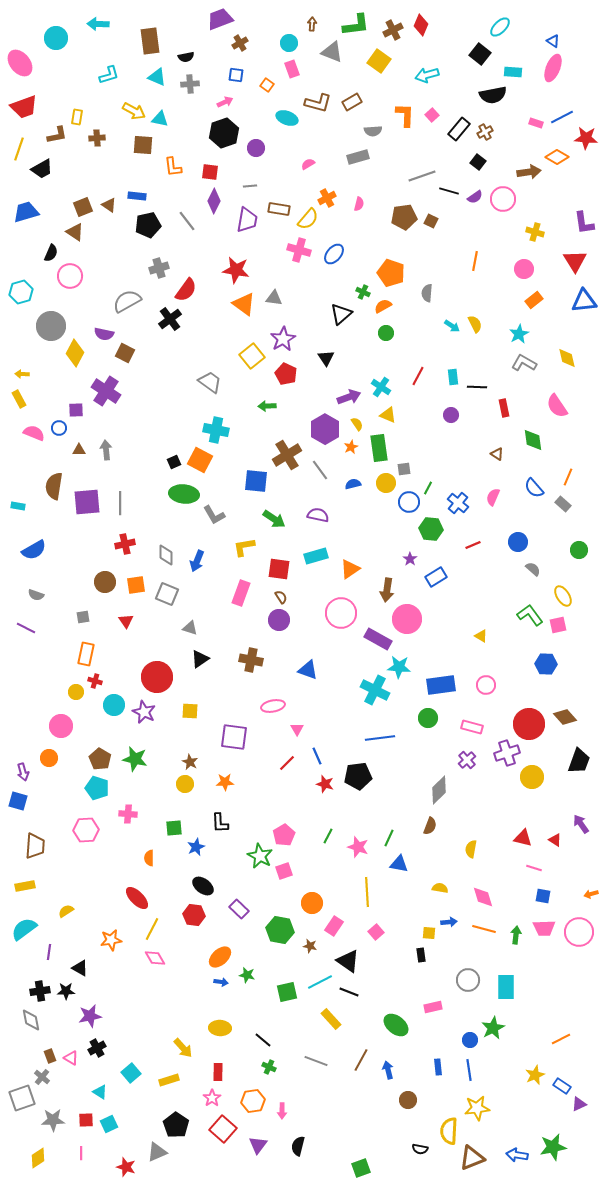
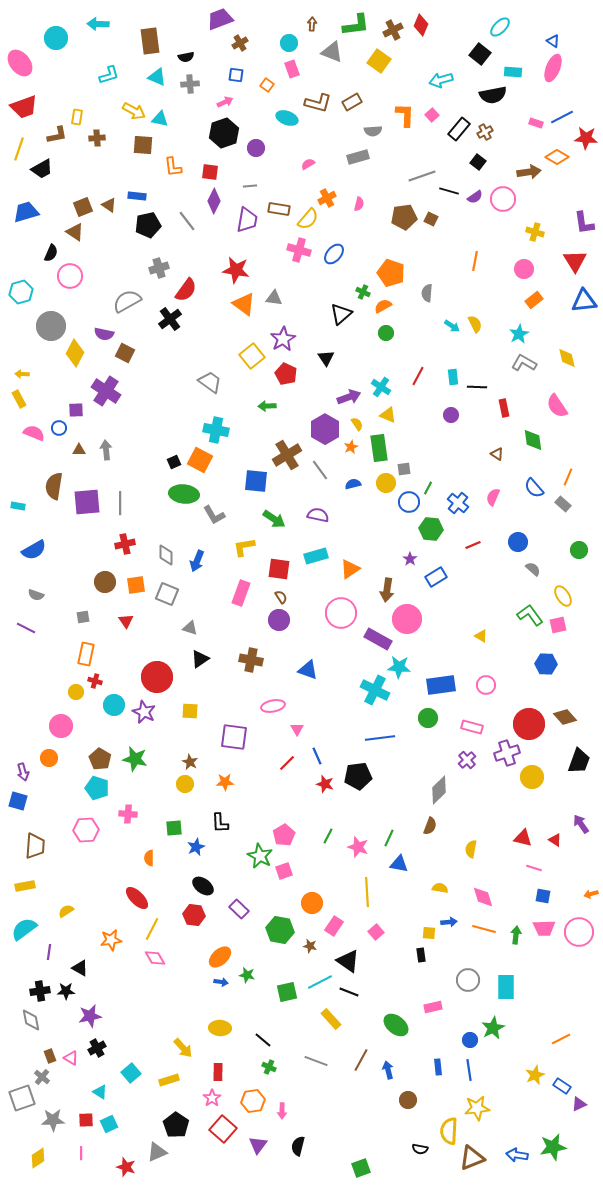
cyan arrow at (427, 75): moved 14 px right, 5 px down
brown square at (431, 221): moved 2 px up
